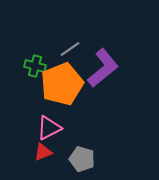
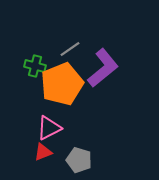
gray pentagon: moved 3 px left, 1 px down
